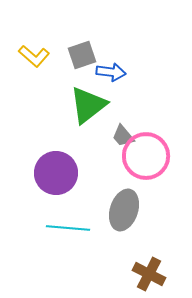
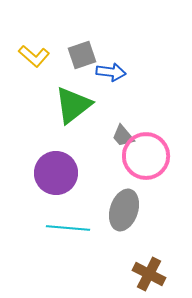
green triangle: moved 15 px left
